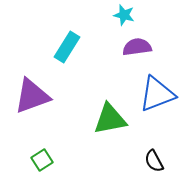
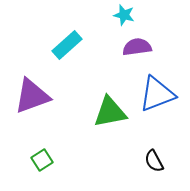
cyan rectangle: moved 2 px up; rotated 16 degrees clockwise
green triangle: moved 7 px up
